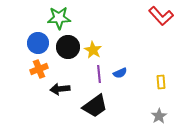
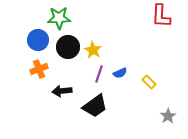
red L-shape: rotated 45 degrees clockwise
blue circle: moved 3 px up
purple line: rotated 24 degrees clockwise
yellow rectangle: moved 12 px left; rotated 40 degrees counterclockwise
black arrow: moved 2 px right, 2 px down
gray star: moved 9 px right
